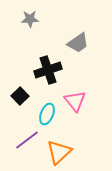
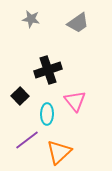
gray star: moved 1 px right; rotated 12 degrees clockwise
gray trapezoid: moved 20 px up
cyan ellipse: rotated 20 degrees counterclockwise
